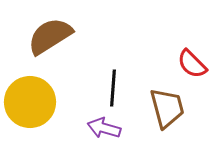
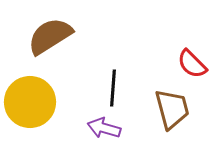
brown trapezoid: moved 5 px right, 1 px down
